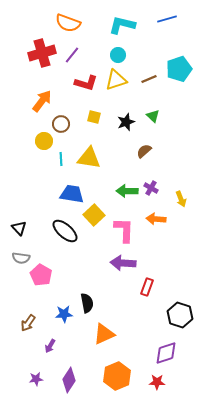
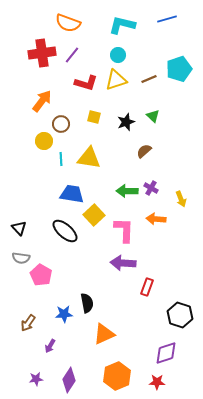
red cross at (42, 53): rotated 8 degrees clockwise
